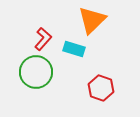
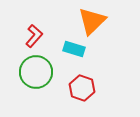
orange triangle: moved 1 px down
red L-shape: moved 9 px left, 3 px up
red hexagon: moved 19 px left
